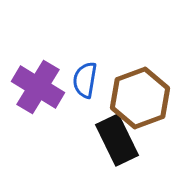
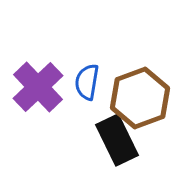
blue semicircle: moved 2 px right, 2 px down
purple cross: rotated 15 degrees clockwise
